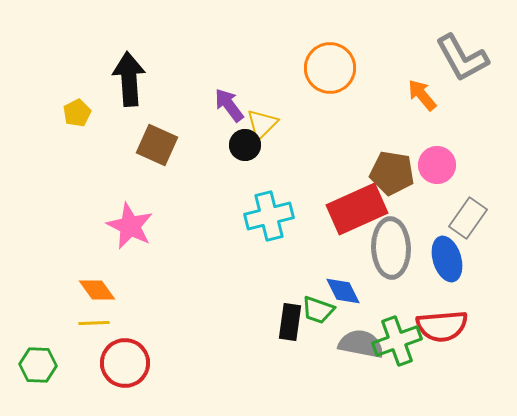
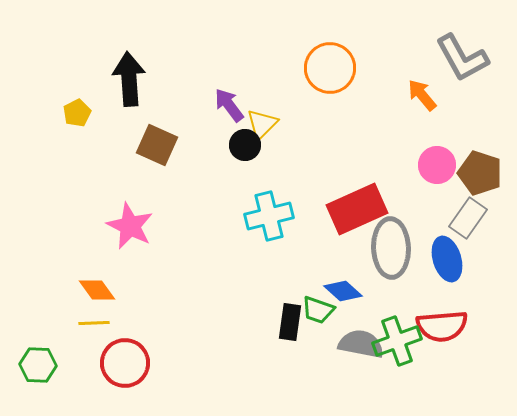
brown pentagon: moved 88 px right; rotated 9 degrees clockwise
blue diamond: rotated 21 degrees counterclockwise
